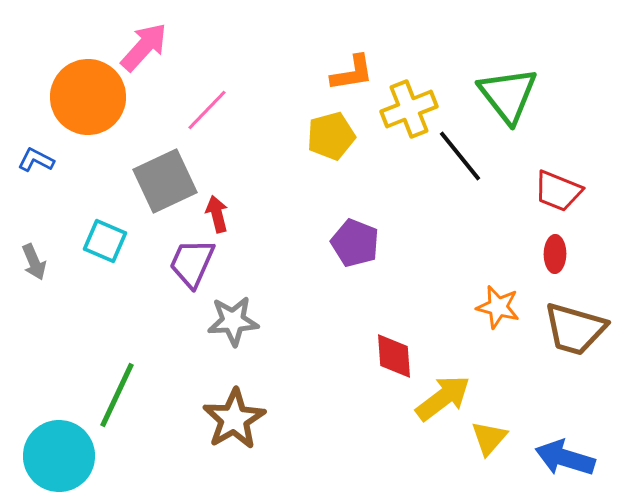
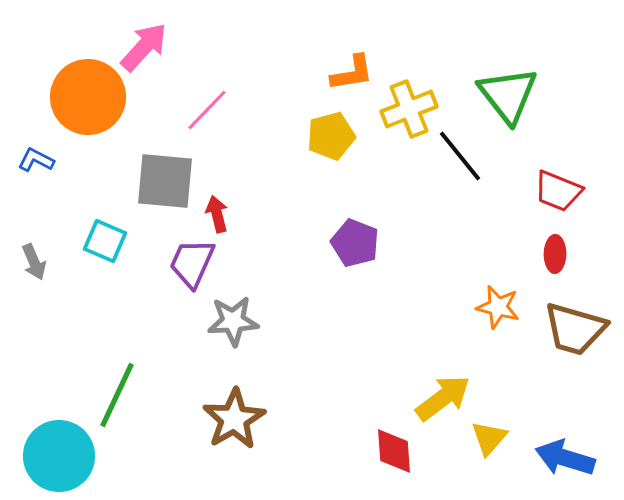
gray square: rotated 30 degrees clockwise
red diamond: moved 95 px down
